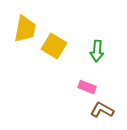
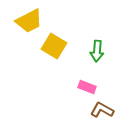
yellow trapezoid: moved 4 px right, 8 px up; rotated 52 degrees clockwise
